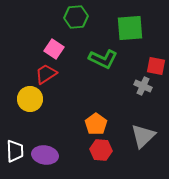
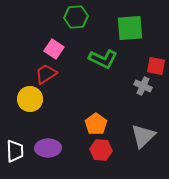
purple ellipse: moved 3 px right, 7 px up; rotated 10 degrees counterclockwise
